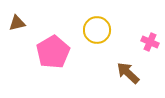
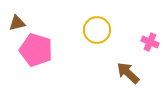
pink pentagon: moved 17 px left, 2 px up; rotated 24 degrees counterclockwise
